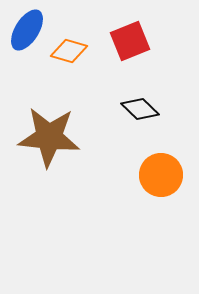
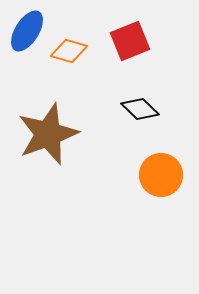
blue ellipse: moved 1 px down
brown star: moved 1 px left, 3 px up; rotated 26 degrees counterclockwise
